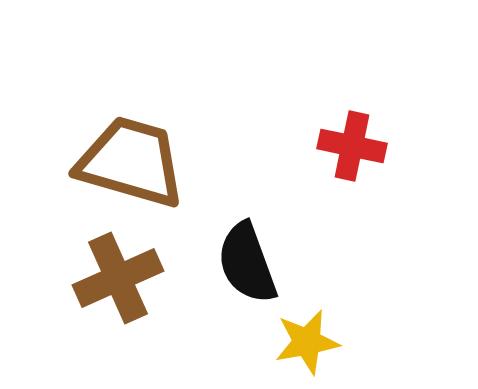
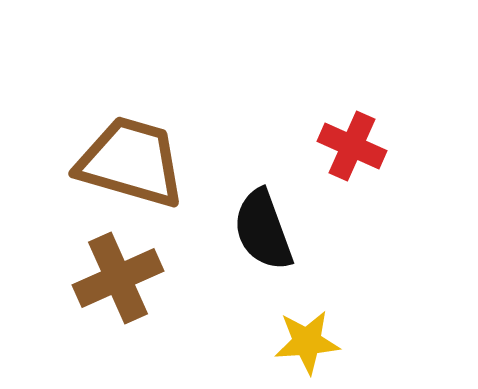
red cross: rotated 12 degrees clockwise
black semicircle: moved 16 px right, 33 px up
yellow star: rotated 6 degrees clockwise
